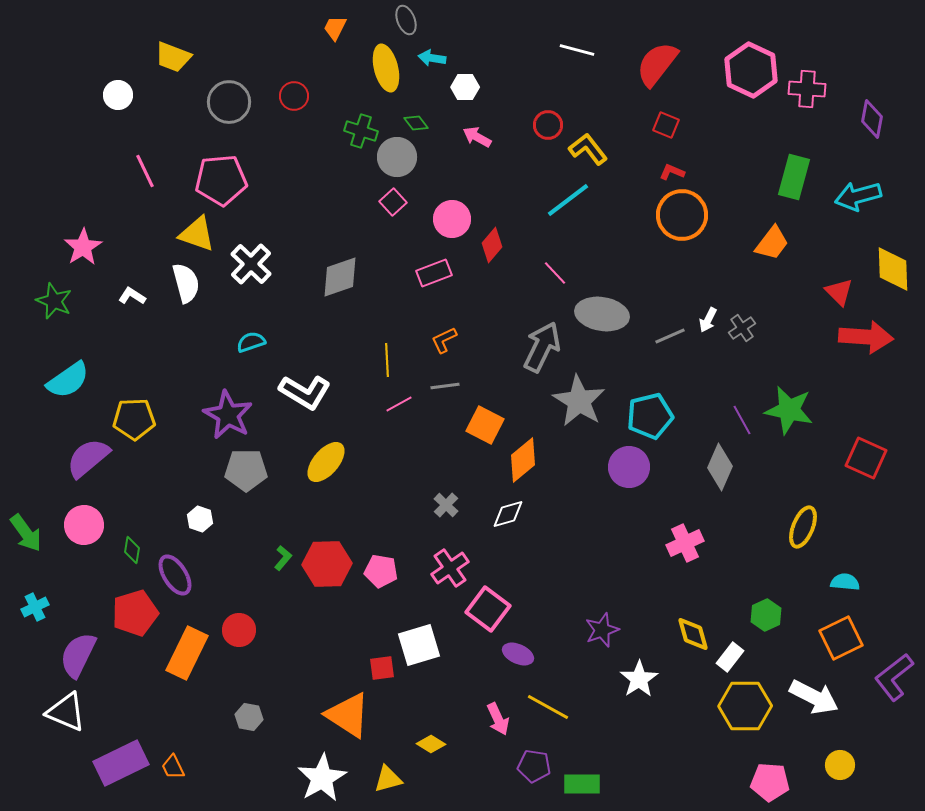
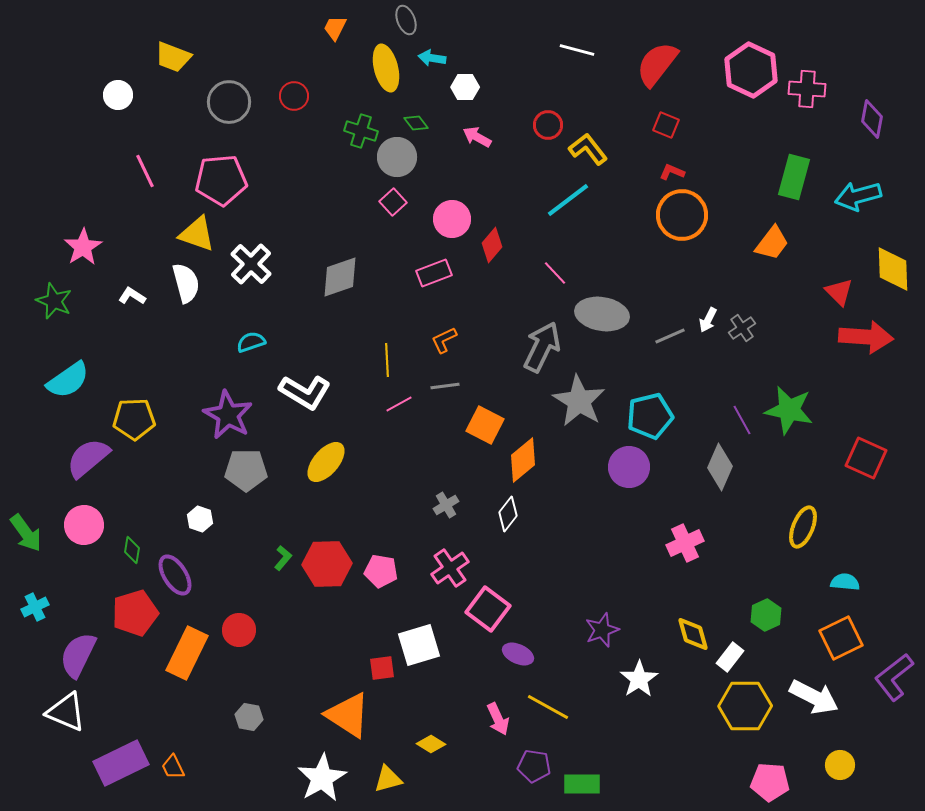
gray cross at (446, 505): rotated 15 degrees clockwise
white diamond at (508, 514): rotated 36 degrees counterclockwise
